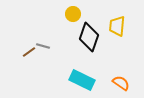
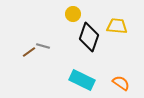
yellow trapezoid: rotated 90 degrees clockwise
